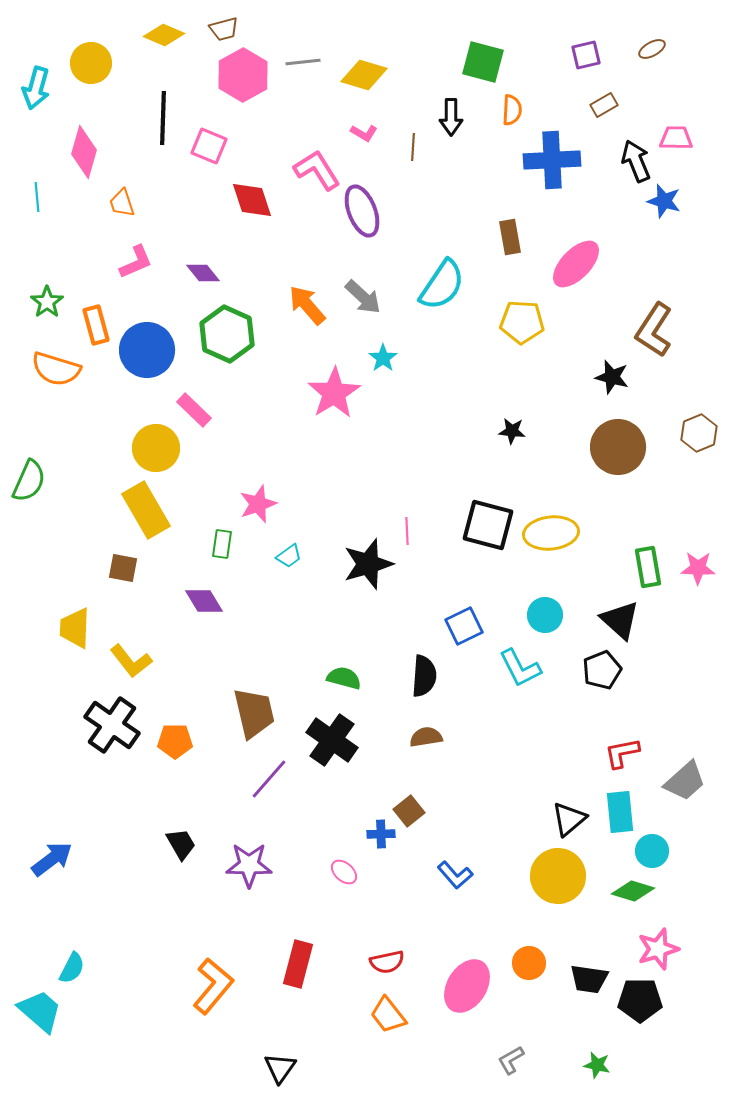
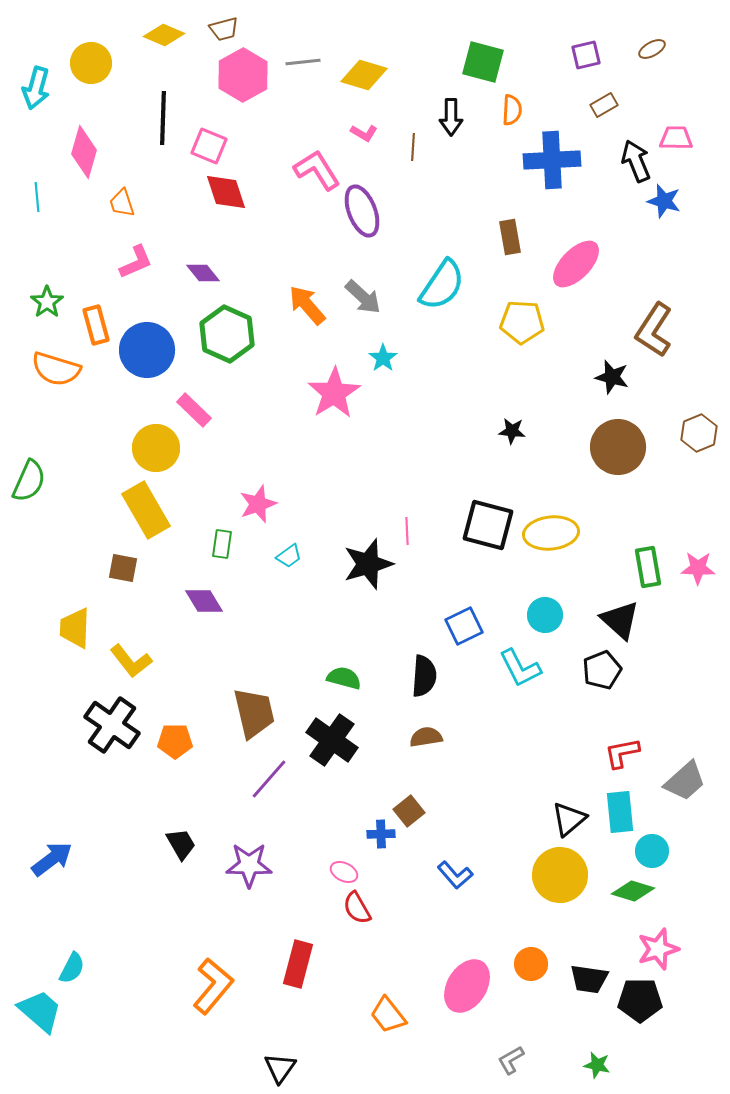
red diamond at (252, 200): moved 26 px left, 8 px up
pink ellipse at (344, 872): rotated 16 degrees counterclockwise
yellow circle at (558, 876): moved 2 px right, 1 px up
red semicircle at (387, 962): moved 30 px left, 54 px up; rotated 72 degrees clockwise
orange circle at (529, 963): moved 2 px right, 1 px down
